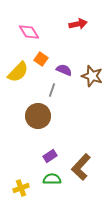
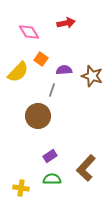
red arrow: moved 12 px left, 1 px up
purple semicircle: rotated 28 degrees counterclockwise
brown L-shape: moved 5 px right, 1 px down
yellow cross: rotated 28 degrees clockwise
